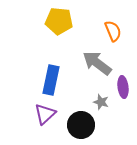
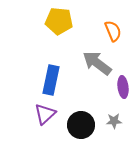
gray star: moved 13 px right, 19 px down; rotated 21 degrees counterclockwise
